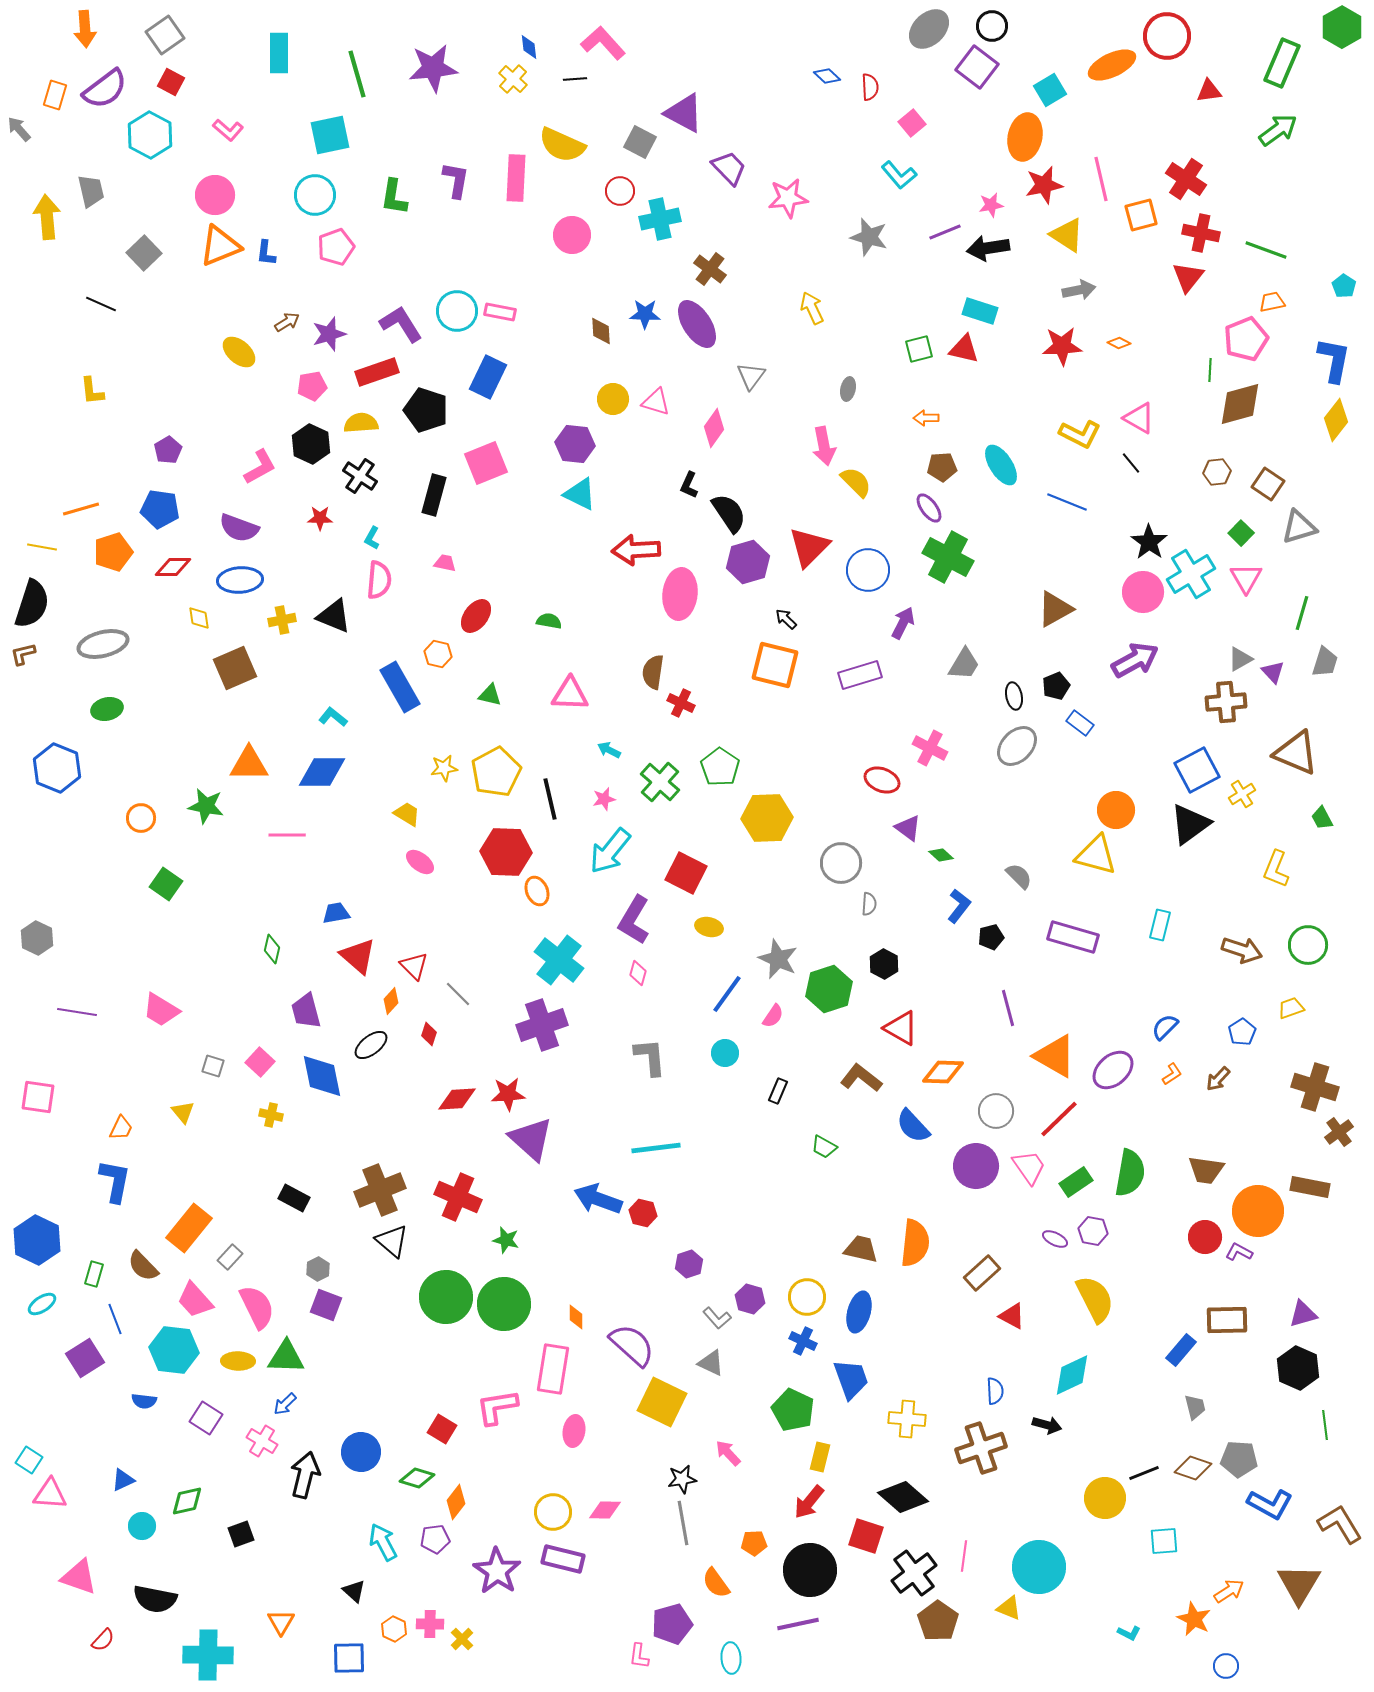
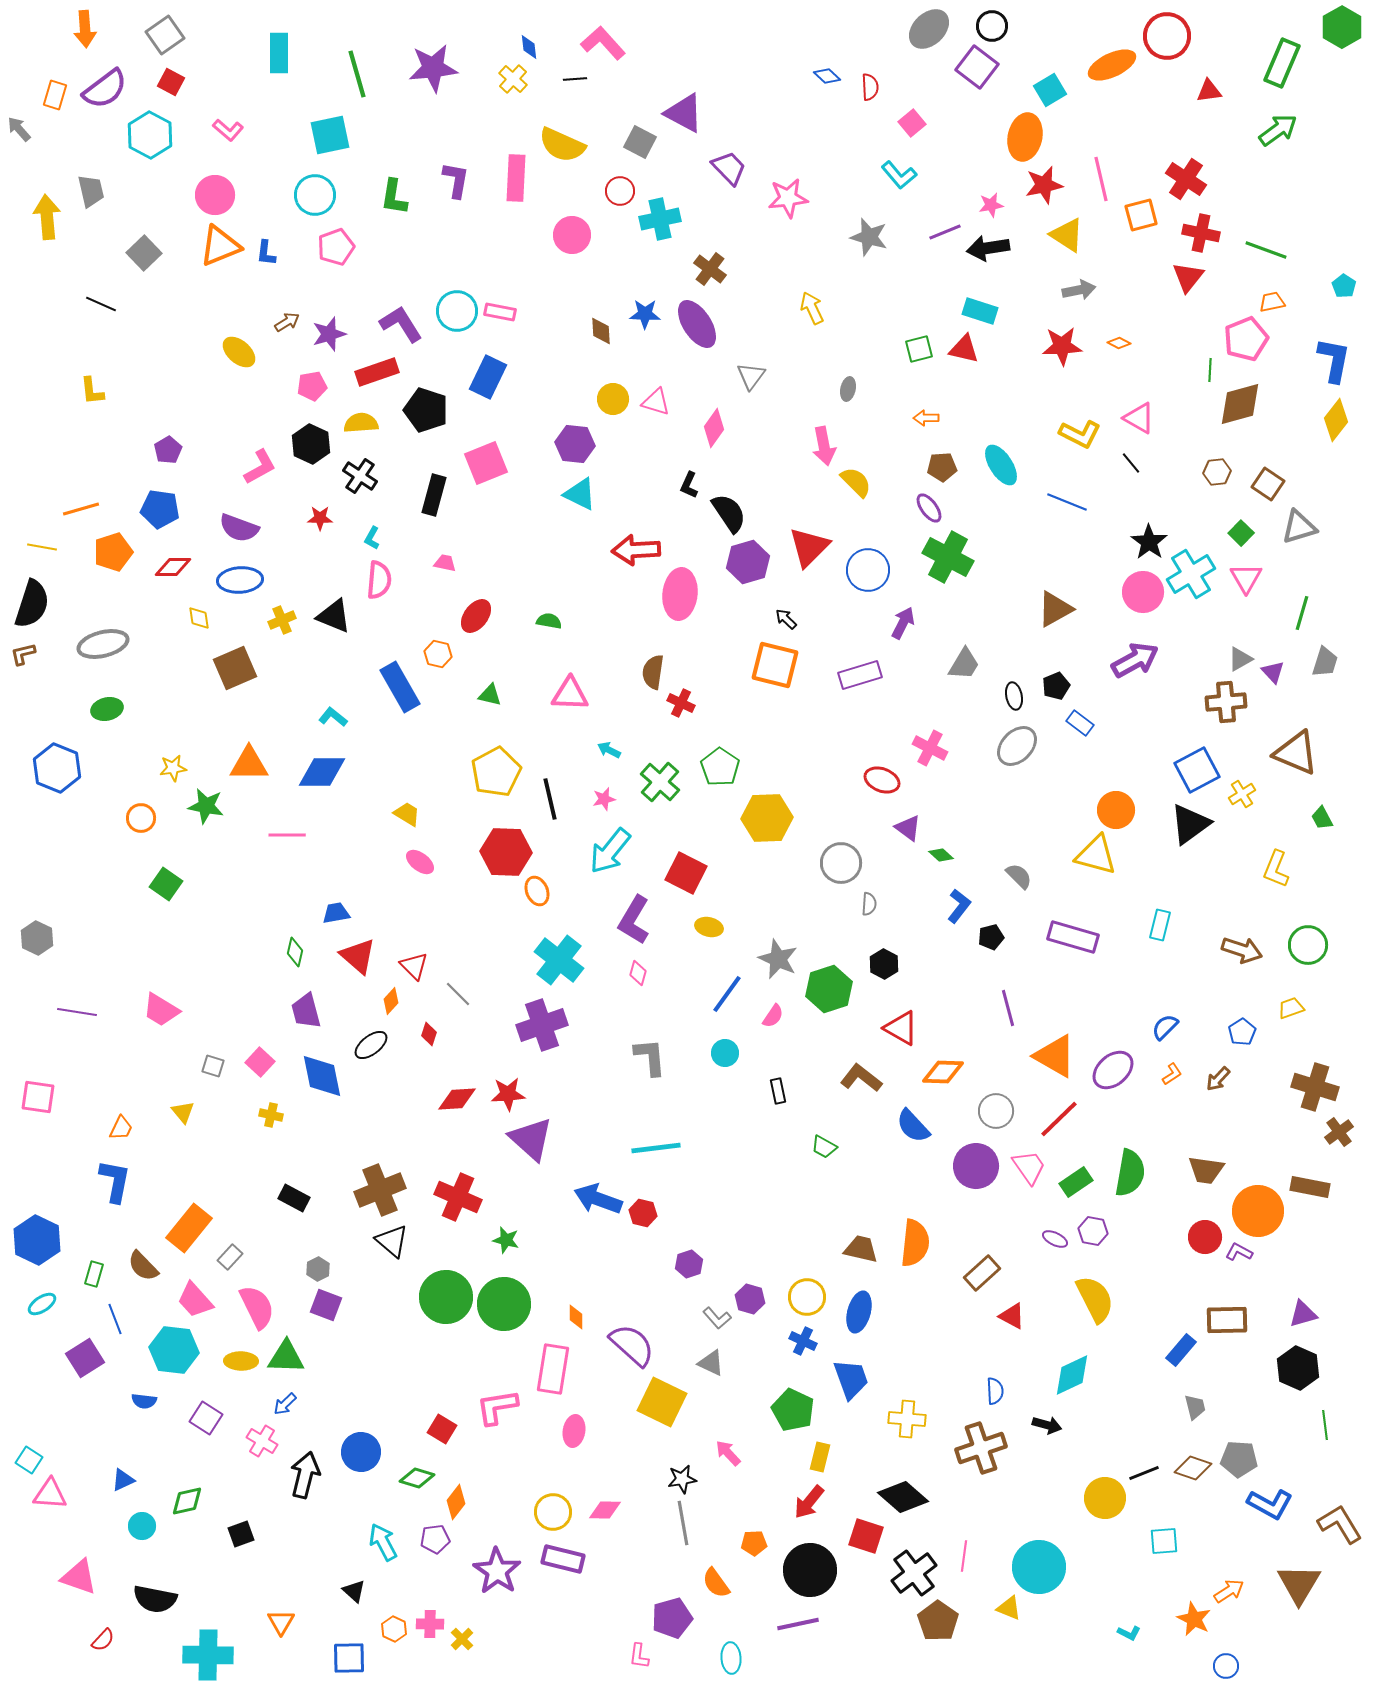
yellow cross at (282, 620): rotated 12 degrees counterclockwise
yellow star at (444, 768): moved 271 px left
green diamond at (272, 949): moved 23 px right, 3 px down
black rectangle at (778, 1091): rotated 35 degrees counterclockwise
yellow ellipse at (238, 1361): moved 3 px right
purple pentagon at (672, 1624): moved 6 px up
